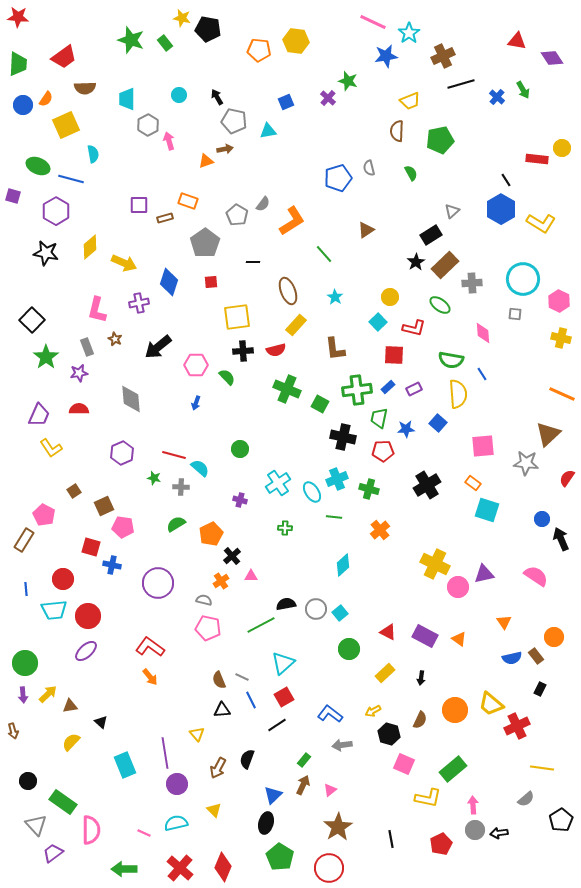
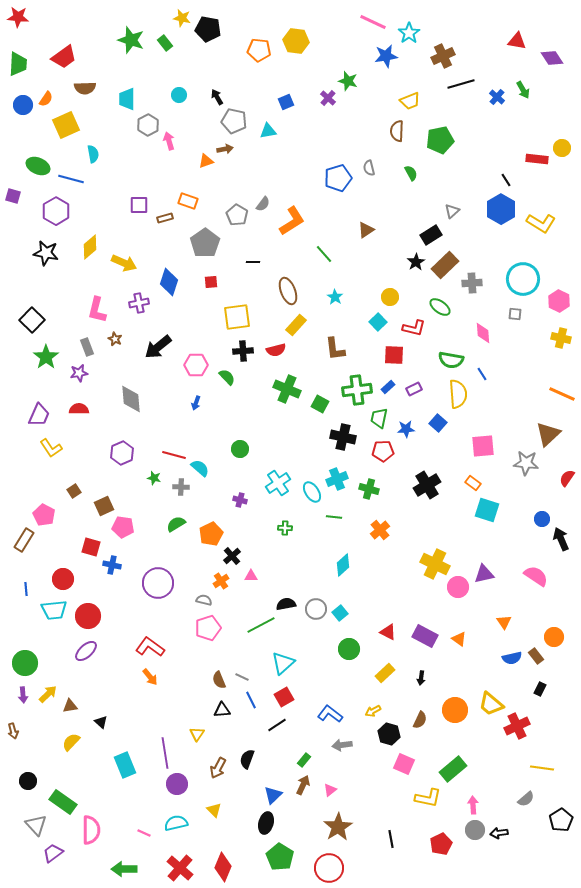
green ellipse at (440, 305): moved 2 px down
pink pentagon at (208, 628): rotated 30 degrees counterclockwise
yellow triangle at (197, 734): rotated 14 degrees clockwise
